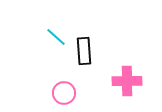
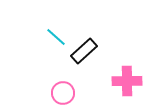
black rectangle: rotated 52 degrees clockwise
pink circle: moved 1 px left
